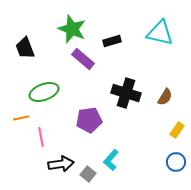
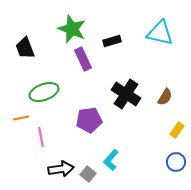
purple rectangle: rotated 25 degrees clockwise
black cross: moved 1 px down; rotated 16 degrees clockwise
black arrow: moved 5 px down
